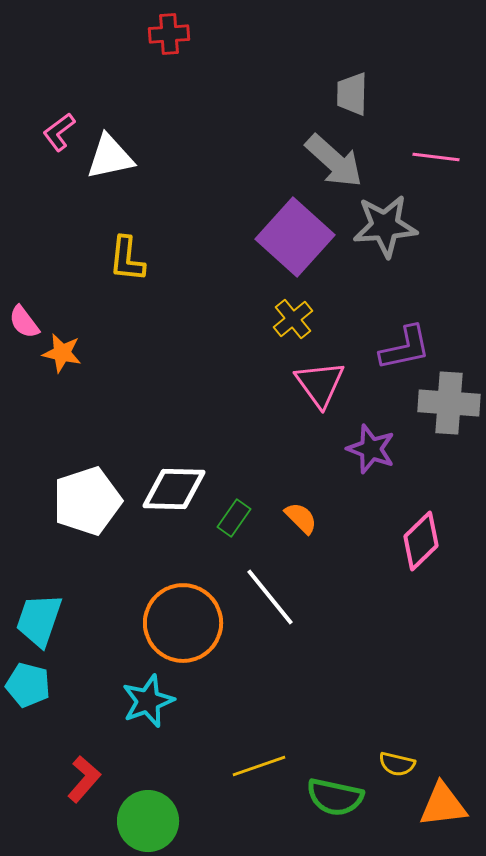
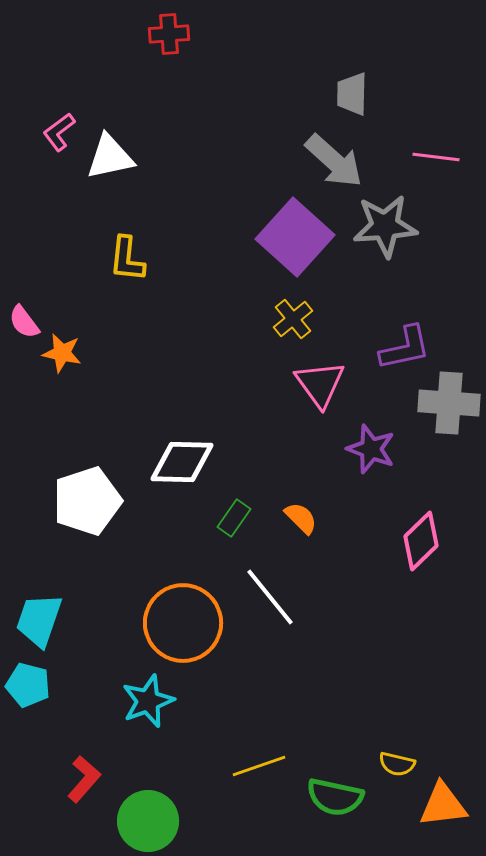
white diamond: moved 8 px right, 27 px up
